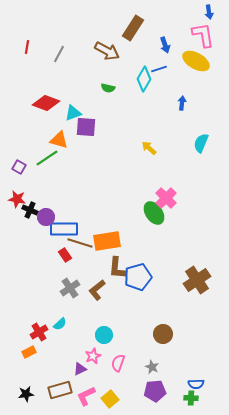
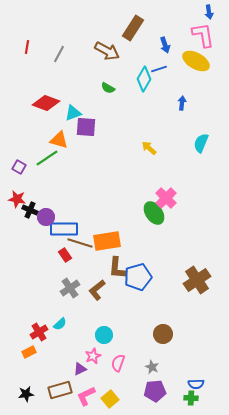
green semicircle at (108, 88): rotated 16 degrees clockwise
